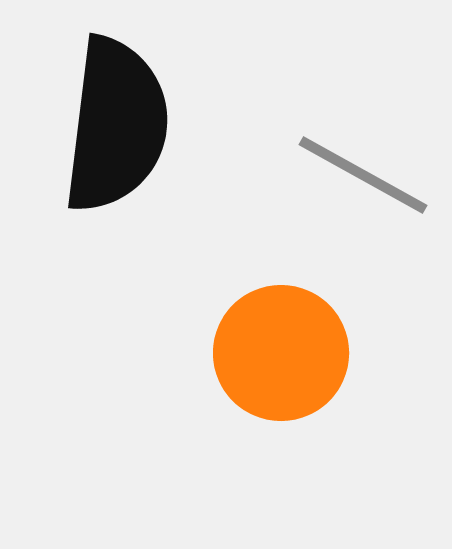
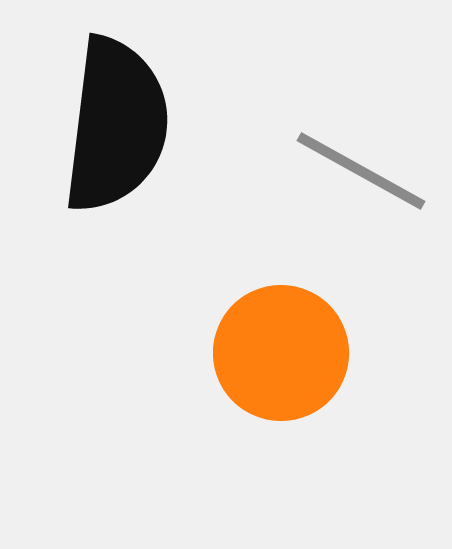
gray line: moved 2 px left, 4 px up
